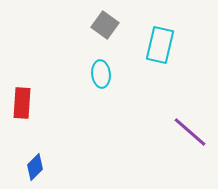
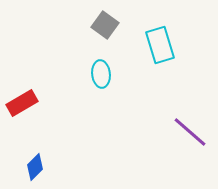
cyan rectangle: rotated 30 degrees counterclockwise
red rectangle: rotated 56 degrees clockwise
